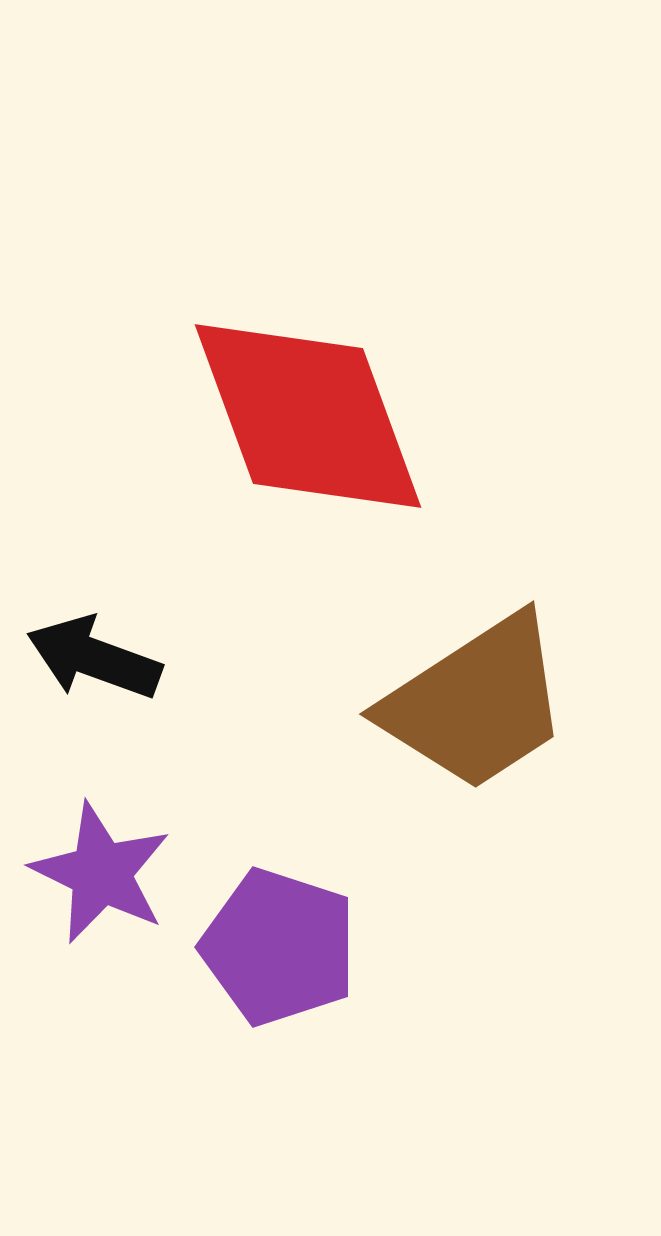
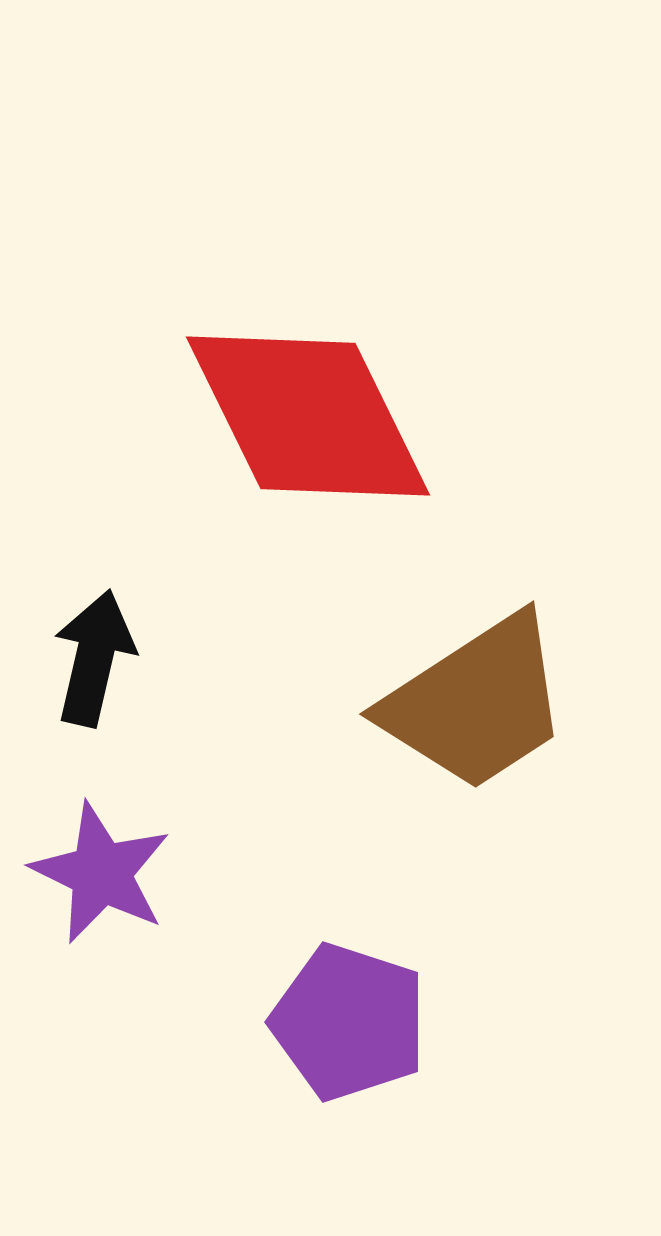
red diamond: rotated 6 degrees counterclockwise
black arrow: rotated 83 degrees clockwise
purple pentagon: moved 70 px right, 75 px down
